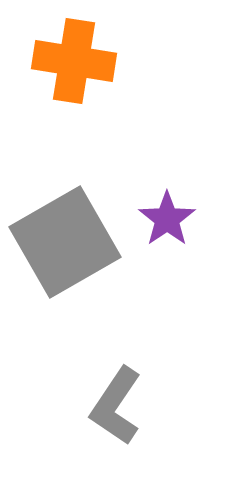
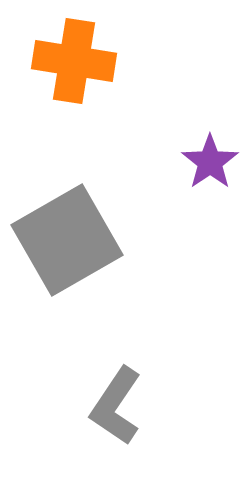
purple star: moved 43 px right, 57 px up
gray square: moved 2 px right, 2 px up
